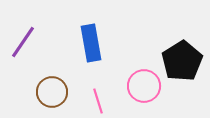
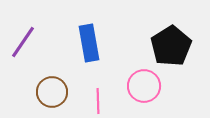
blue rectangle: moved 2 px left
black pentagon: moved 11 px left, 15 px up
pink line: rotated 15 degrees clockwise
